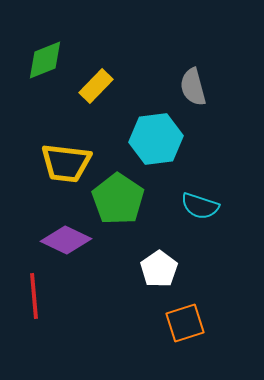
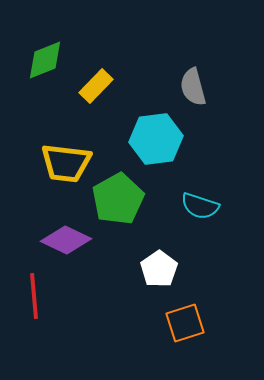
green pentagon: rotated 9 degrees clockwise
